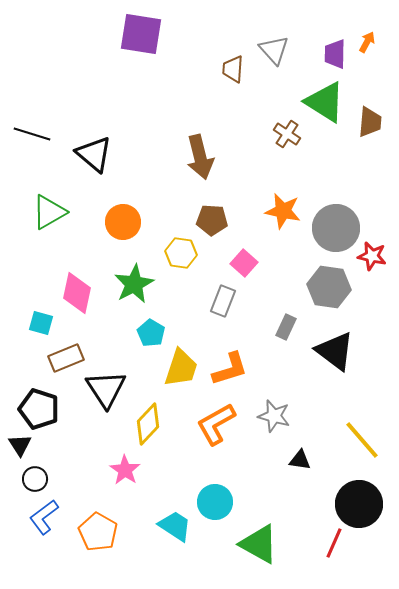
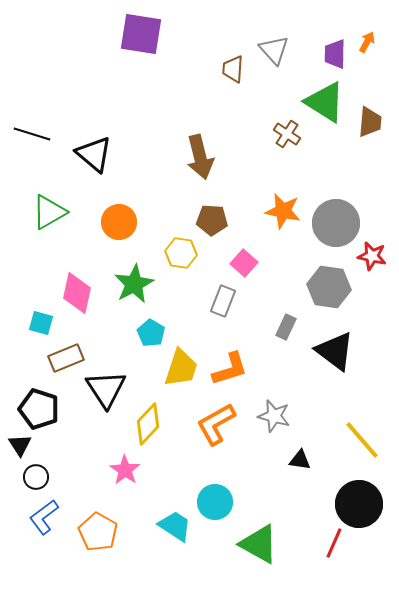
orange circle at (123, 222): moved 4 px left
gray circle at (336, 228): moved 5 px up
black circle at (35, 479): moved 1 px right, 2 px up
